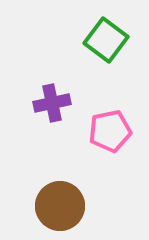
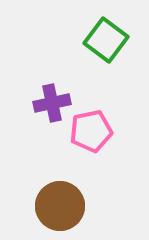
pink pentagon: moved 19 px left
